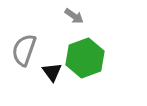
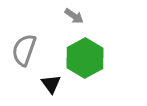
green hexagon: rotated 9 degrees counterclockwise
black triangle: moved 1 px left, 12 px down
